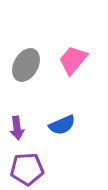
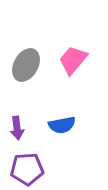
blue semicircle: rotated 12 degrees clockwise
